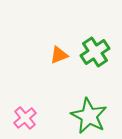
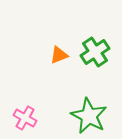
pink cross: rotated 20 degrees counterclockwise
